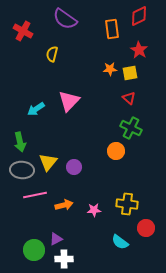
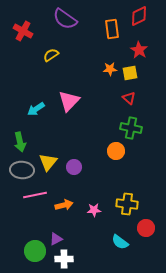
yellow semicircle: moved 1 px left, 1 px down; rotated 42 degrees clockwise
green cross: rotated 15 degrees counterclockwise
green circle: moved 1 px right, 1 px down
